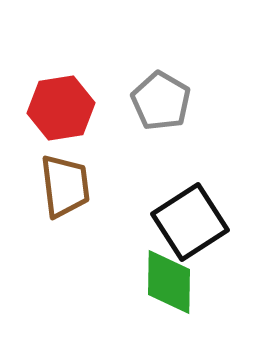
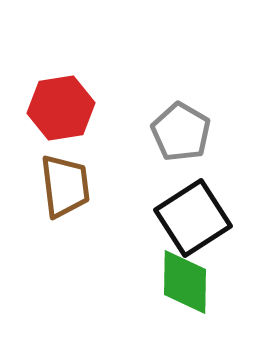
gray pentagon: moved 20 px right, 31 px down
black square: moved 3 px right, 4 px up
green diamond: moved 16 px right
